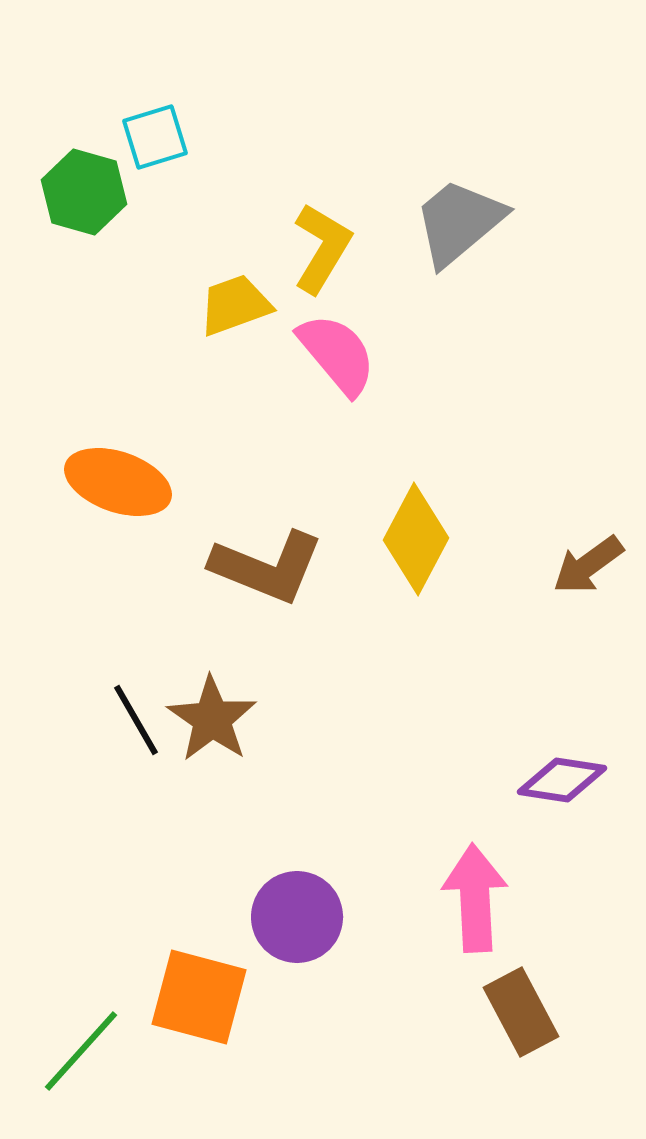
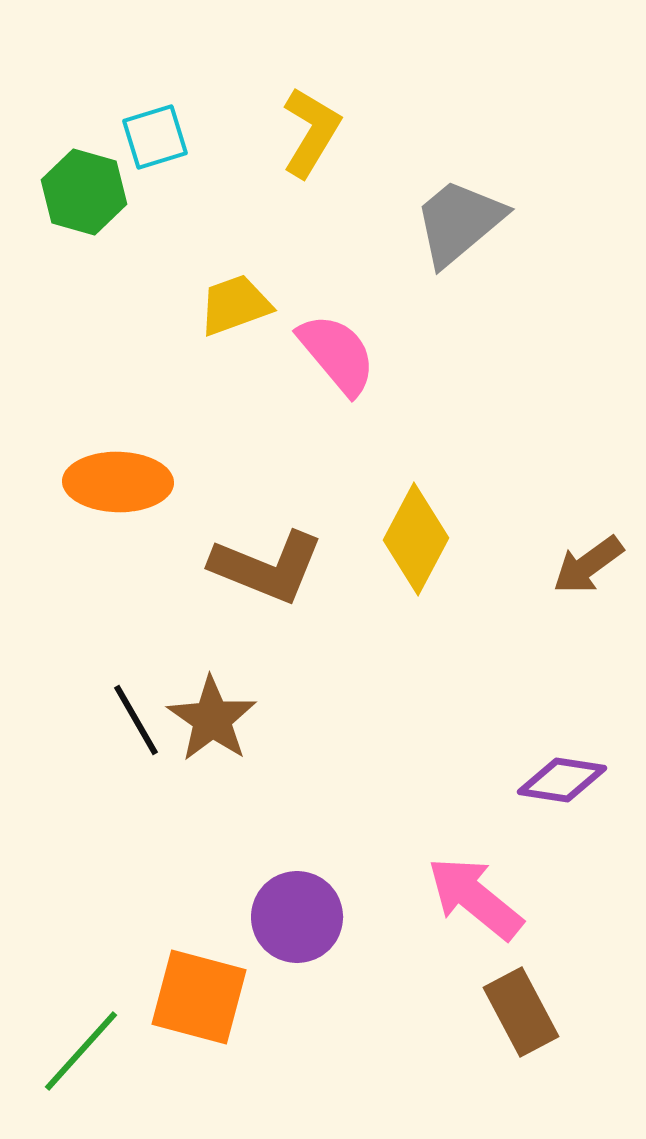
yellow L-shape: moved 11 px left, 116 px up
orange ellipse: rotated 18 degrees counterclockwise
pink arrow: rotated 48 degrees counterclockwise
